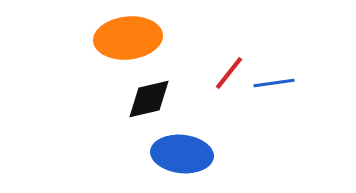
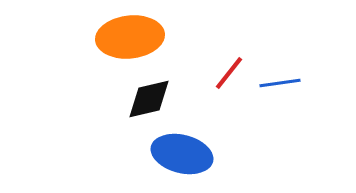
orange ellipse: moved 2 px right, 1 px up
blue line: moved 6 px right
blue ellipse: rotated 8 degrees clockwise
